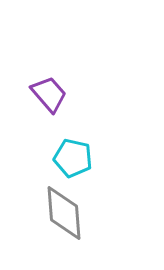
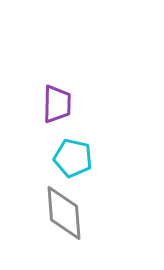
purple trapezoid: moved 8 px right, 10 px down; rotated 42 degrees clockwise
